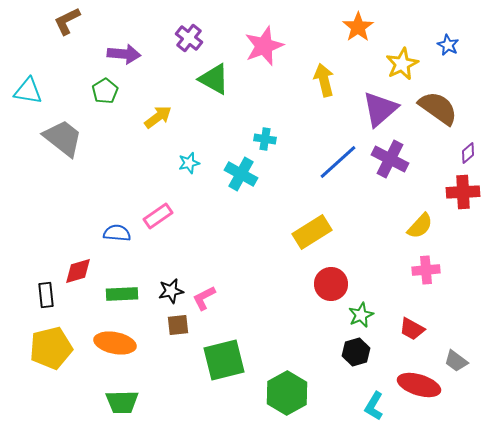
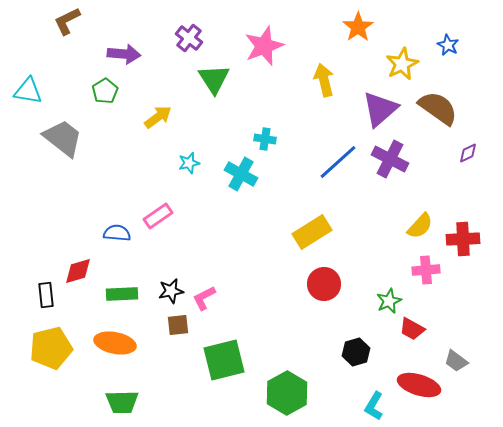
green triangle at (214, 79): rotated 28 degrees clockwise
purple diamond at (468, 153): rotated 15 degrees clockwise
red cross at (463, 192): moved 47 px down
red circle at (331, 284): moved 7 px left
green star at (361, 315): moved 28 px right, 14 px up
